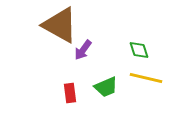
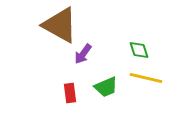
purple arrow: moved 4 px down
